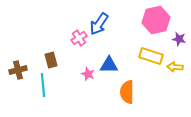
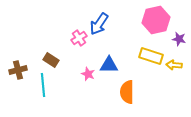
brown rectangle: rotated 42 degrees counterclockwise
yellow arrow: moved 1 px left, 2 px up
